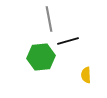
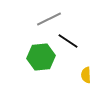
gray line: rotated 75 degrees clockwise
black line: rotated 50 degrees clockwise
